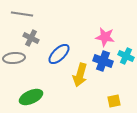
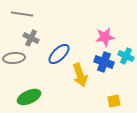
pink star: rotated 18 degrees counterclockwise
blue cross: moved 1 px right, 1 px down
yellow arrow: rotated 35 degrees counterclockwise
green ellipse: moved 2 px left
